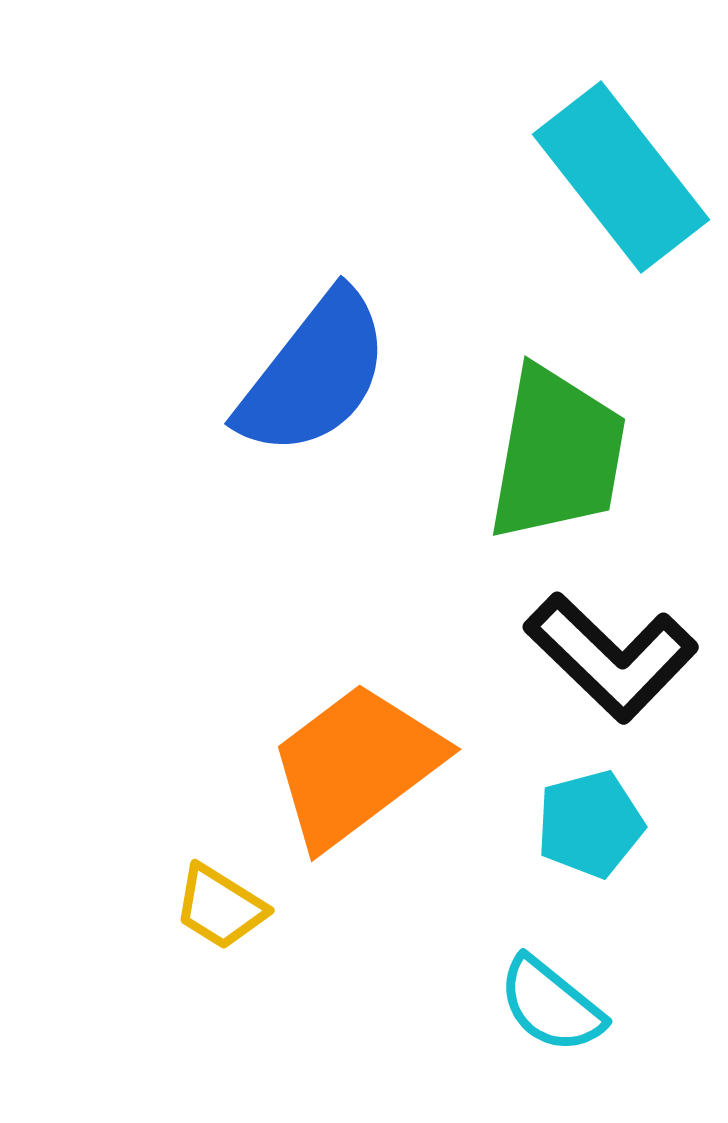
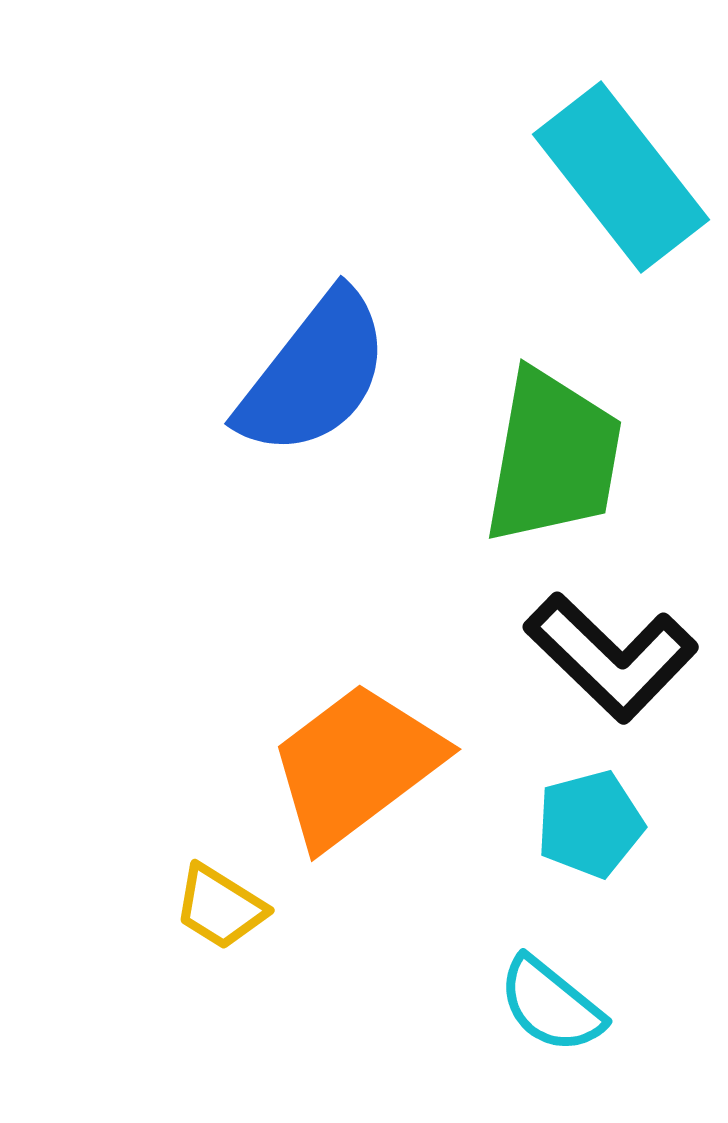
green trapezoid: moved 4 px left, 3 px down
